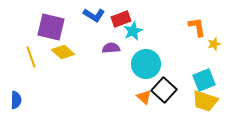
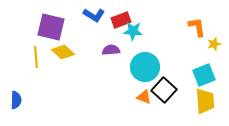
red rectangle: moved 1 px down
cyan star: rotated 30 degrees clockwise
purple semicircle: moved 2 px down
yellow line: moved 5 px right; rotated 15 degrees clockwise
cyan circle: moved 1 px left, 3 px down
cyan square: moved 5 px up
orange triangle: rotated 21 degrees counterclockwise
yellow trapezoid: rotated 112 degrees counterclockwise
